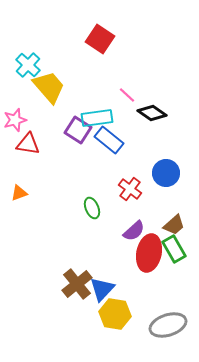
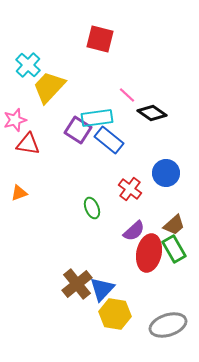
red square: rotated 20 degrees counterclockwise
yellow trapezoid: rotated 96 degrees counterclockwise
